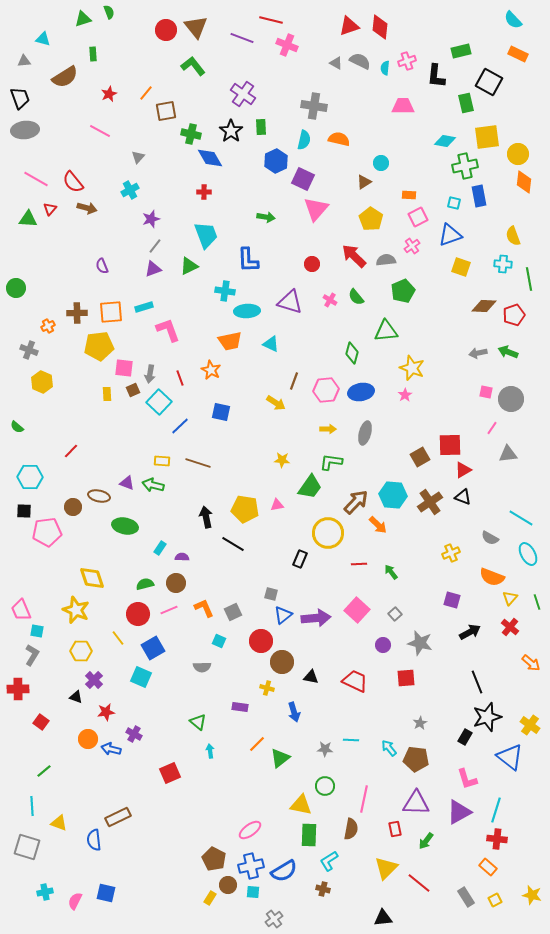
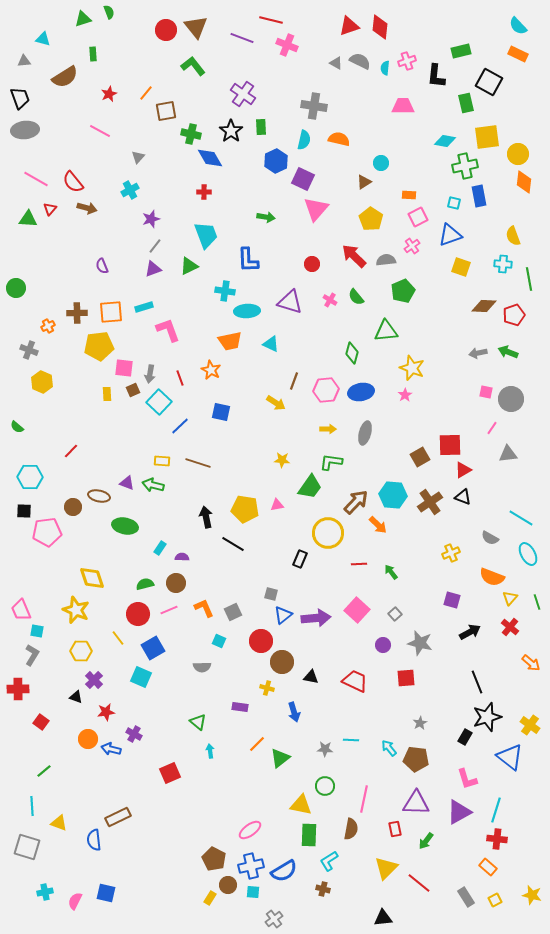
cyan semicircle at (513, 20): moved 5 px right, 6 px down
